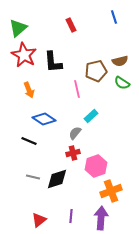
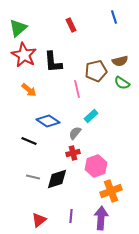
orange arrow: rotated 28 degrees counterclockwise
blue diamond: moved 4 px right, 2 px down
